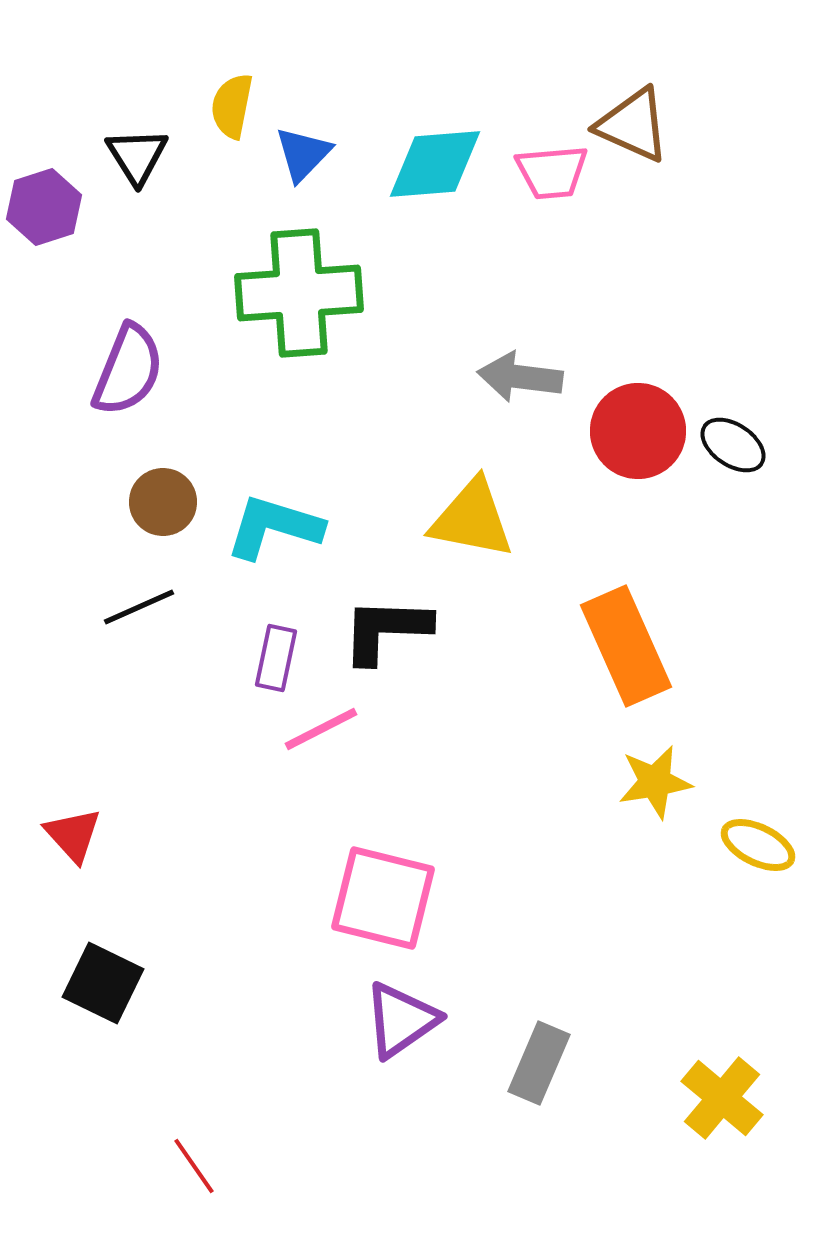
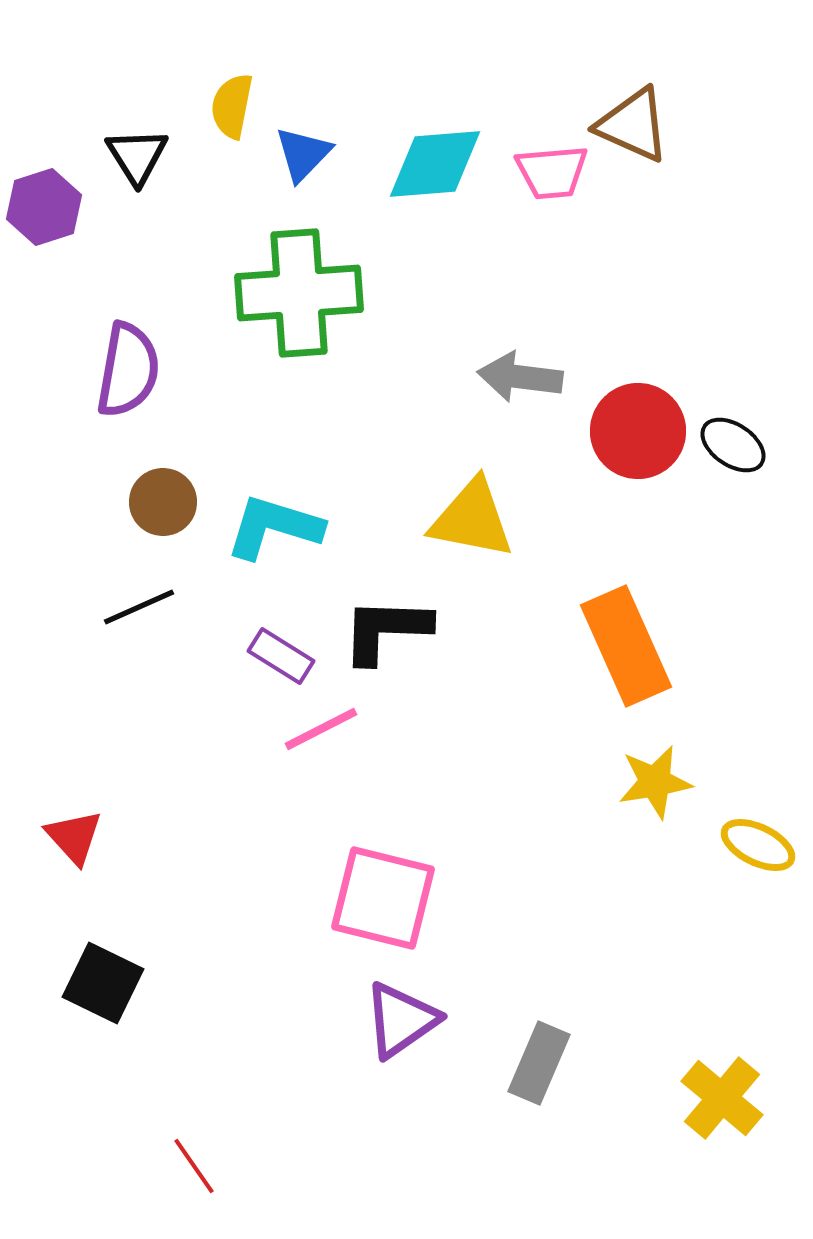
purple semicircle: rotated 12 degrees counterclockwise
purple rectangle: moved 5 px right, 2 px up; rotated 70 degrees counterclockwise
red triangle: moved 1 px right, 2 px down
